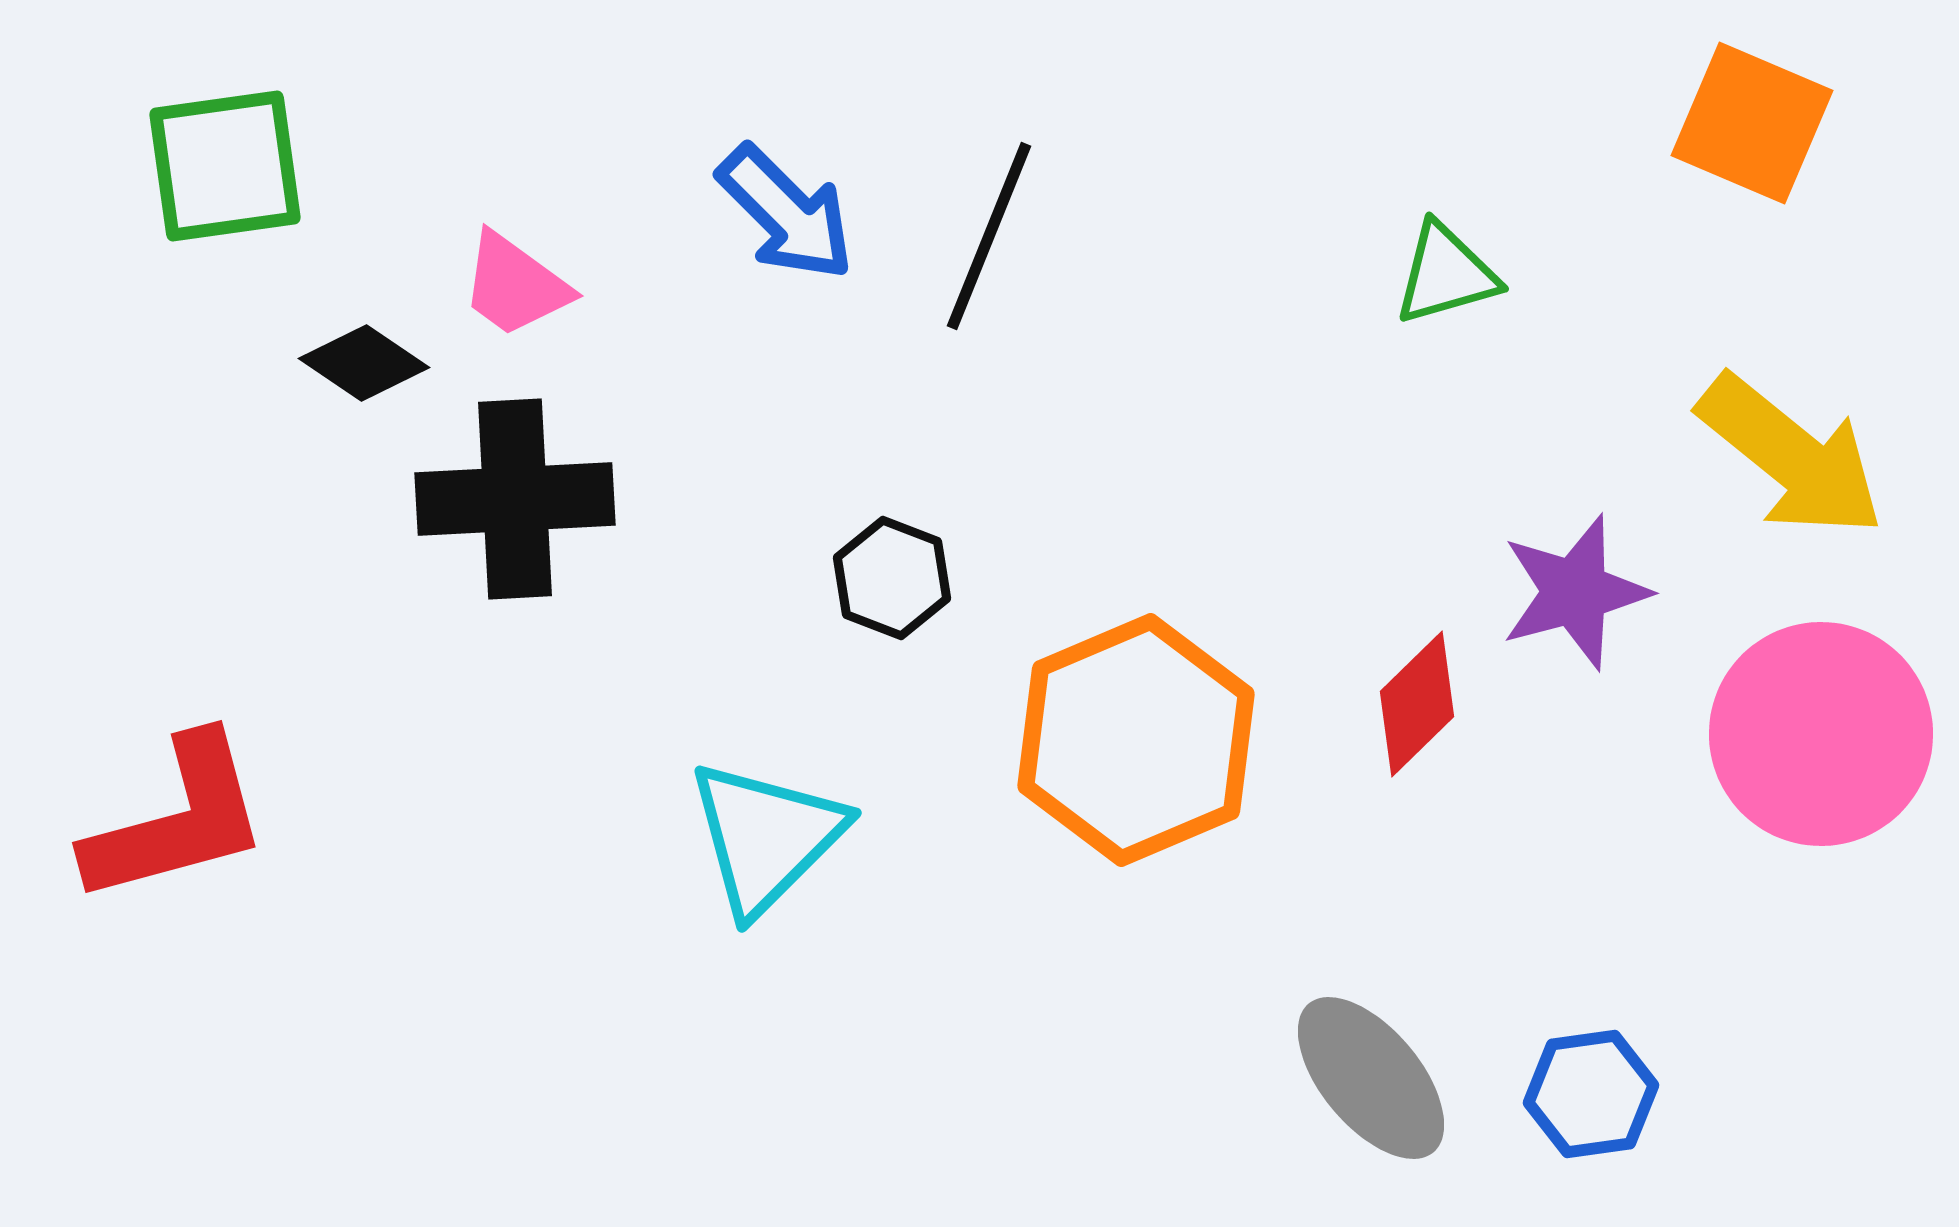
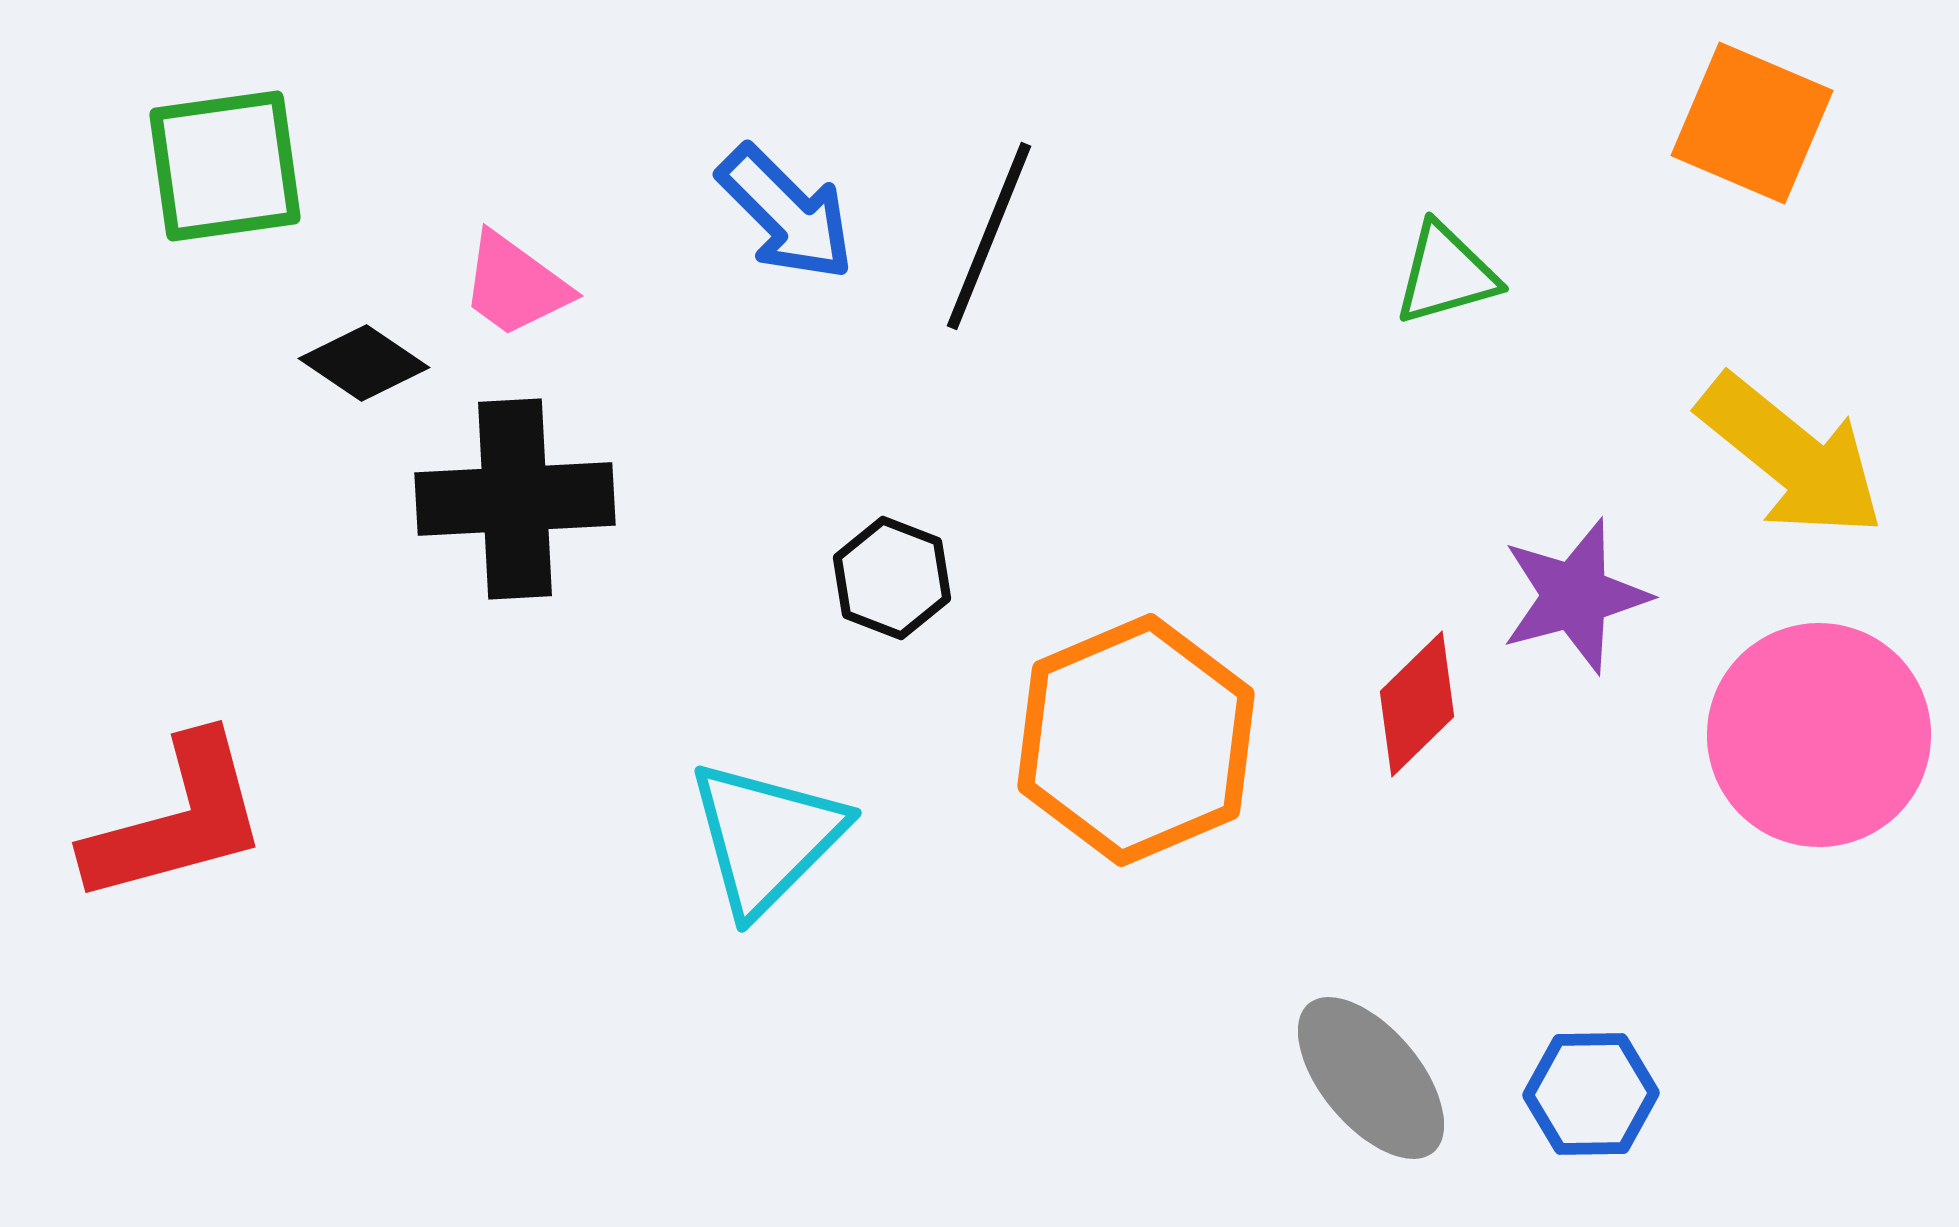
purple star: moved 4 px down
pink circle: moved 2 px left, 1 px down
blue hexagon: rotated 7 degrees clockwise
